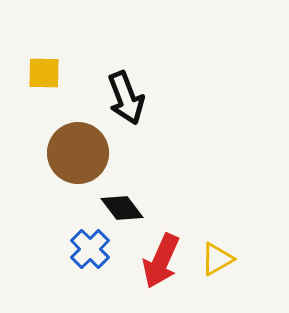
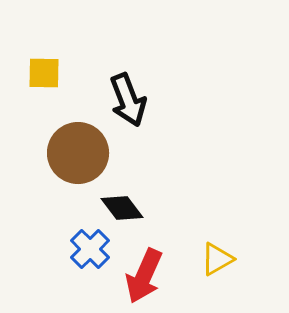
black arrow: moved 2 px right, 2 px down
red arrow: moved 17 px left, 15 px down
